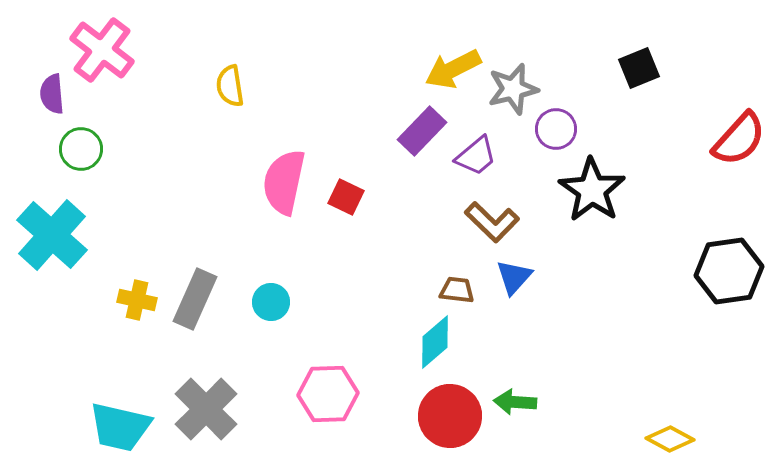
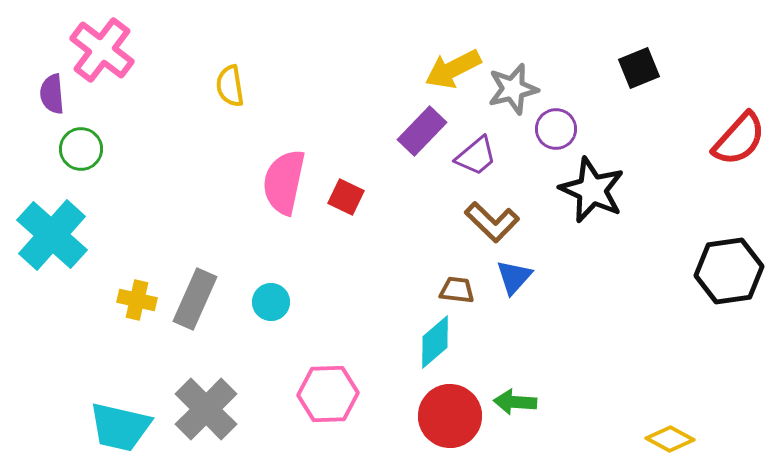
black star: rotated 10 degrees counterclockwise
